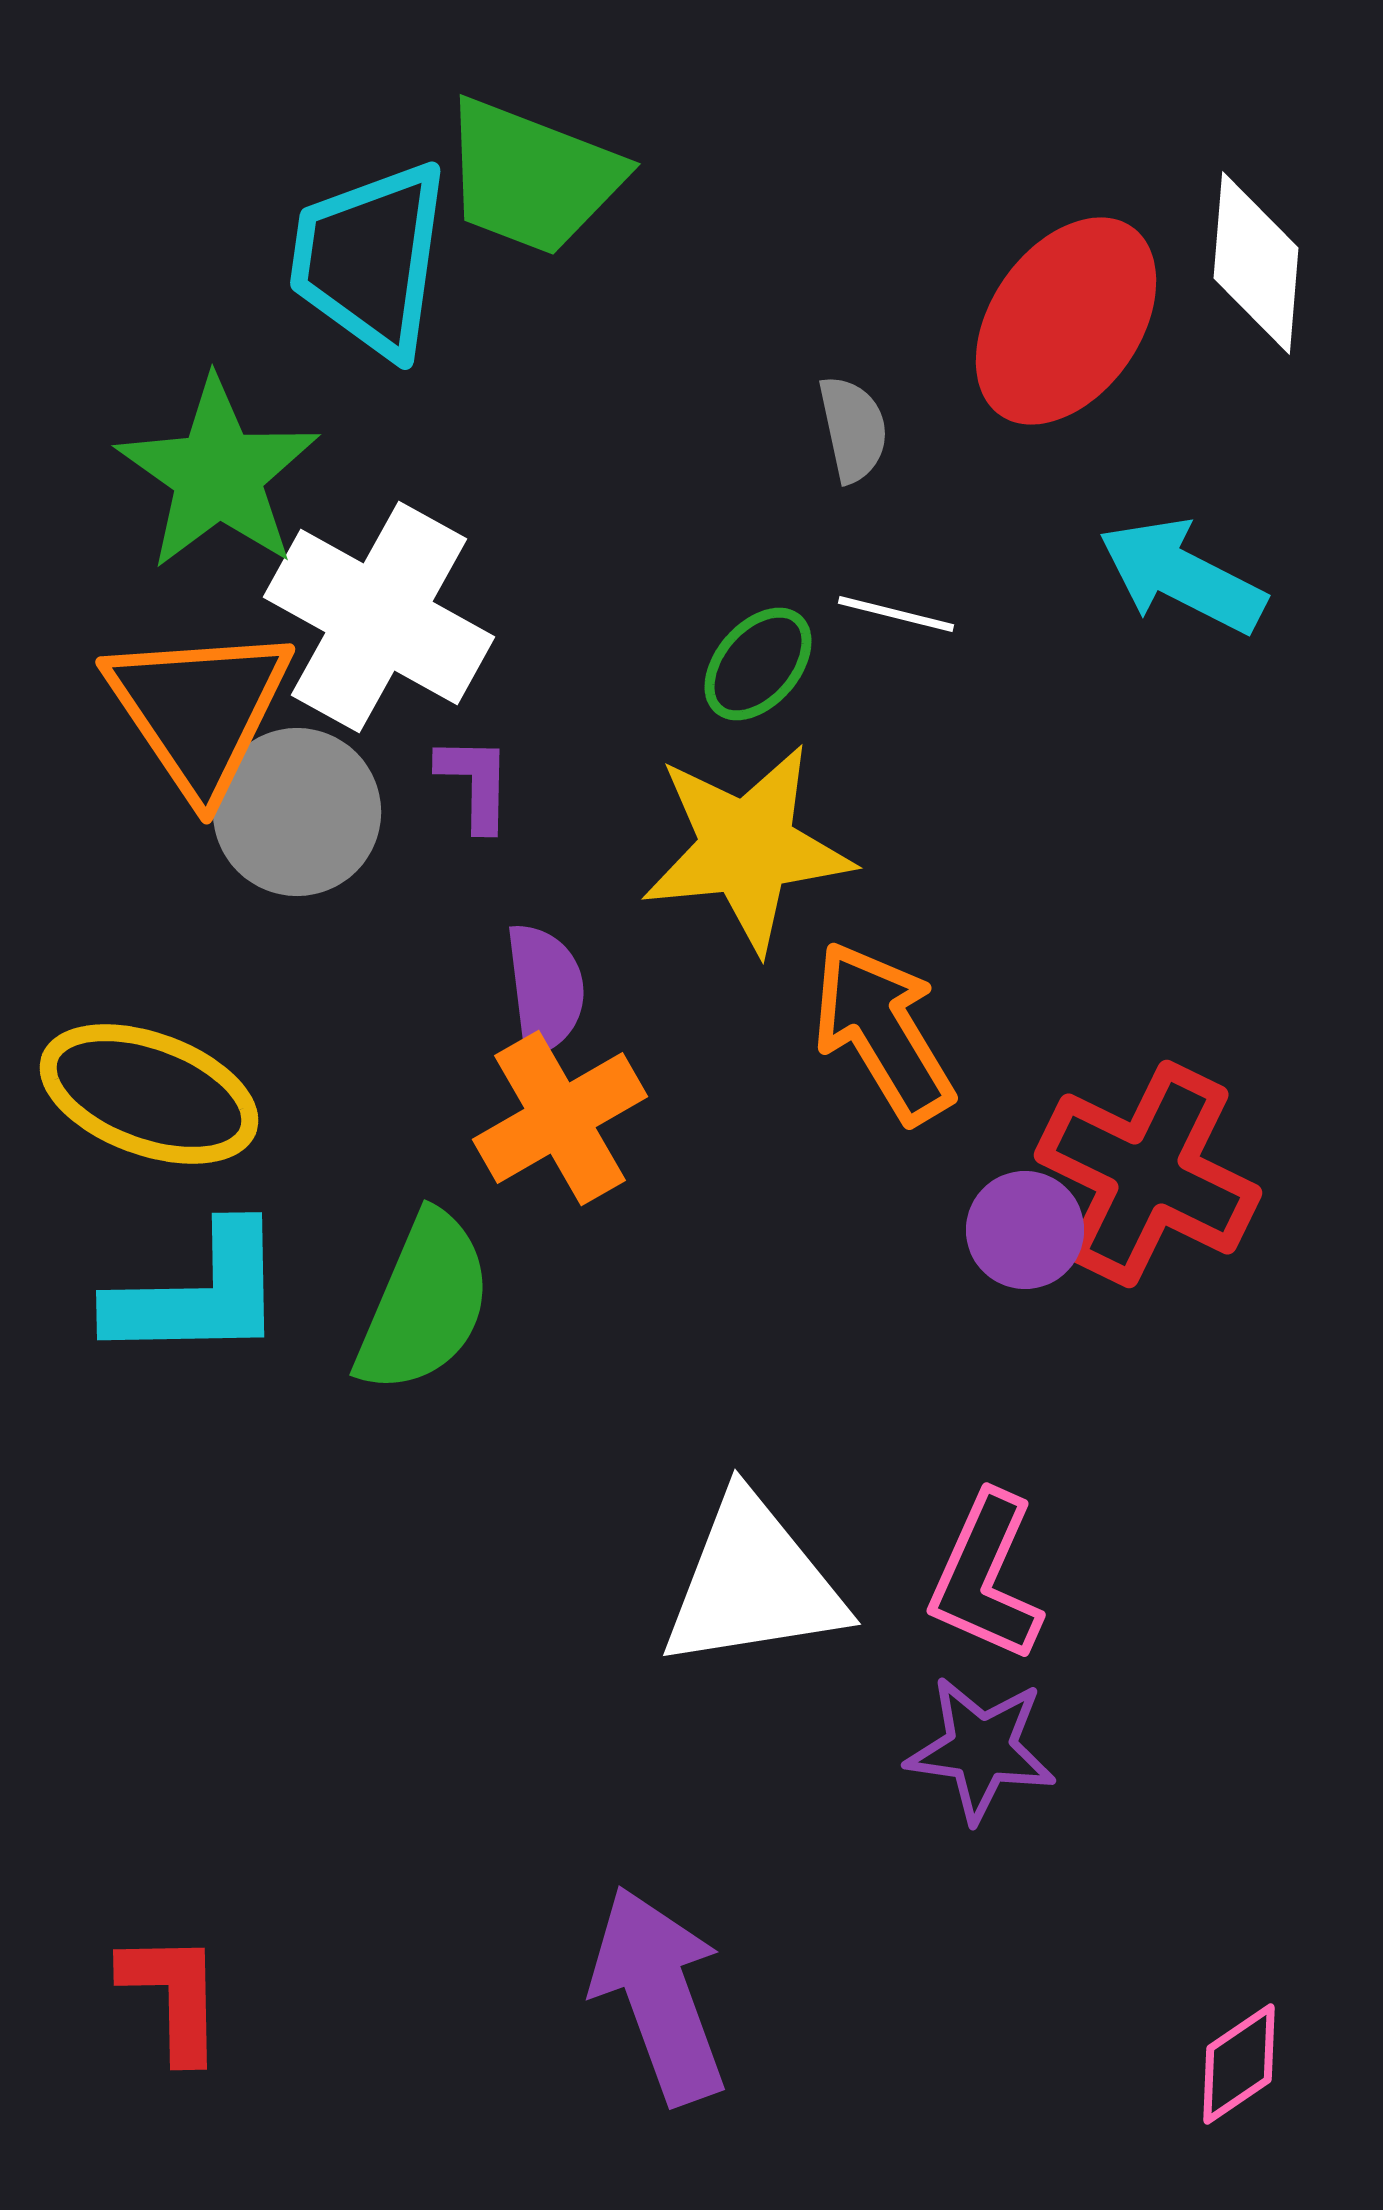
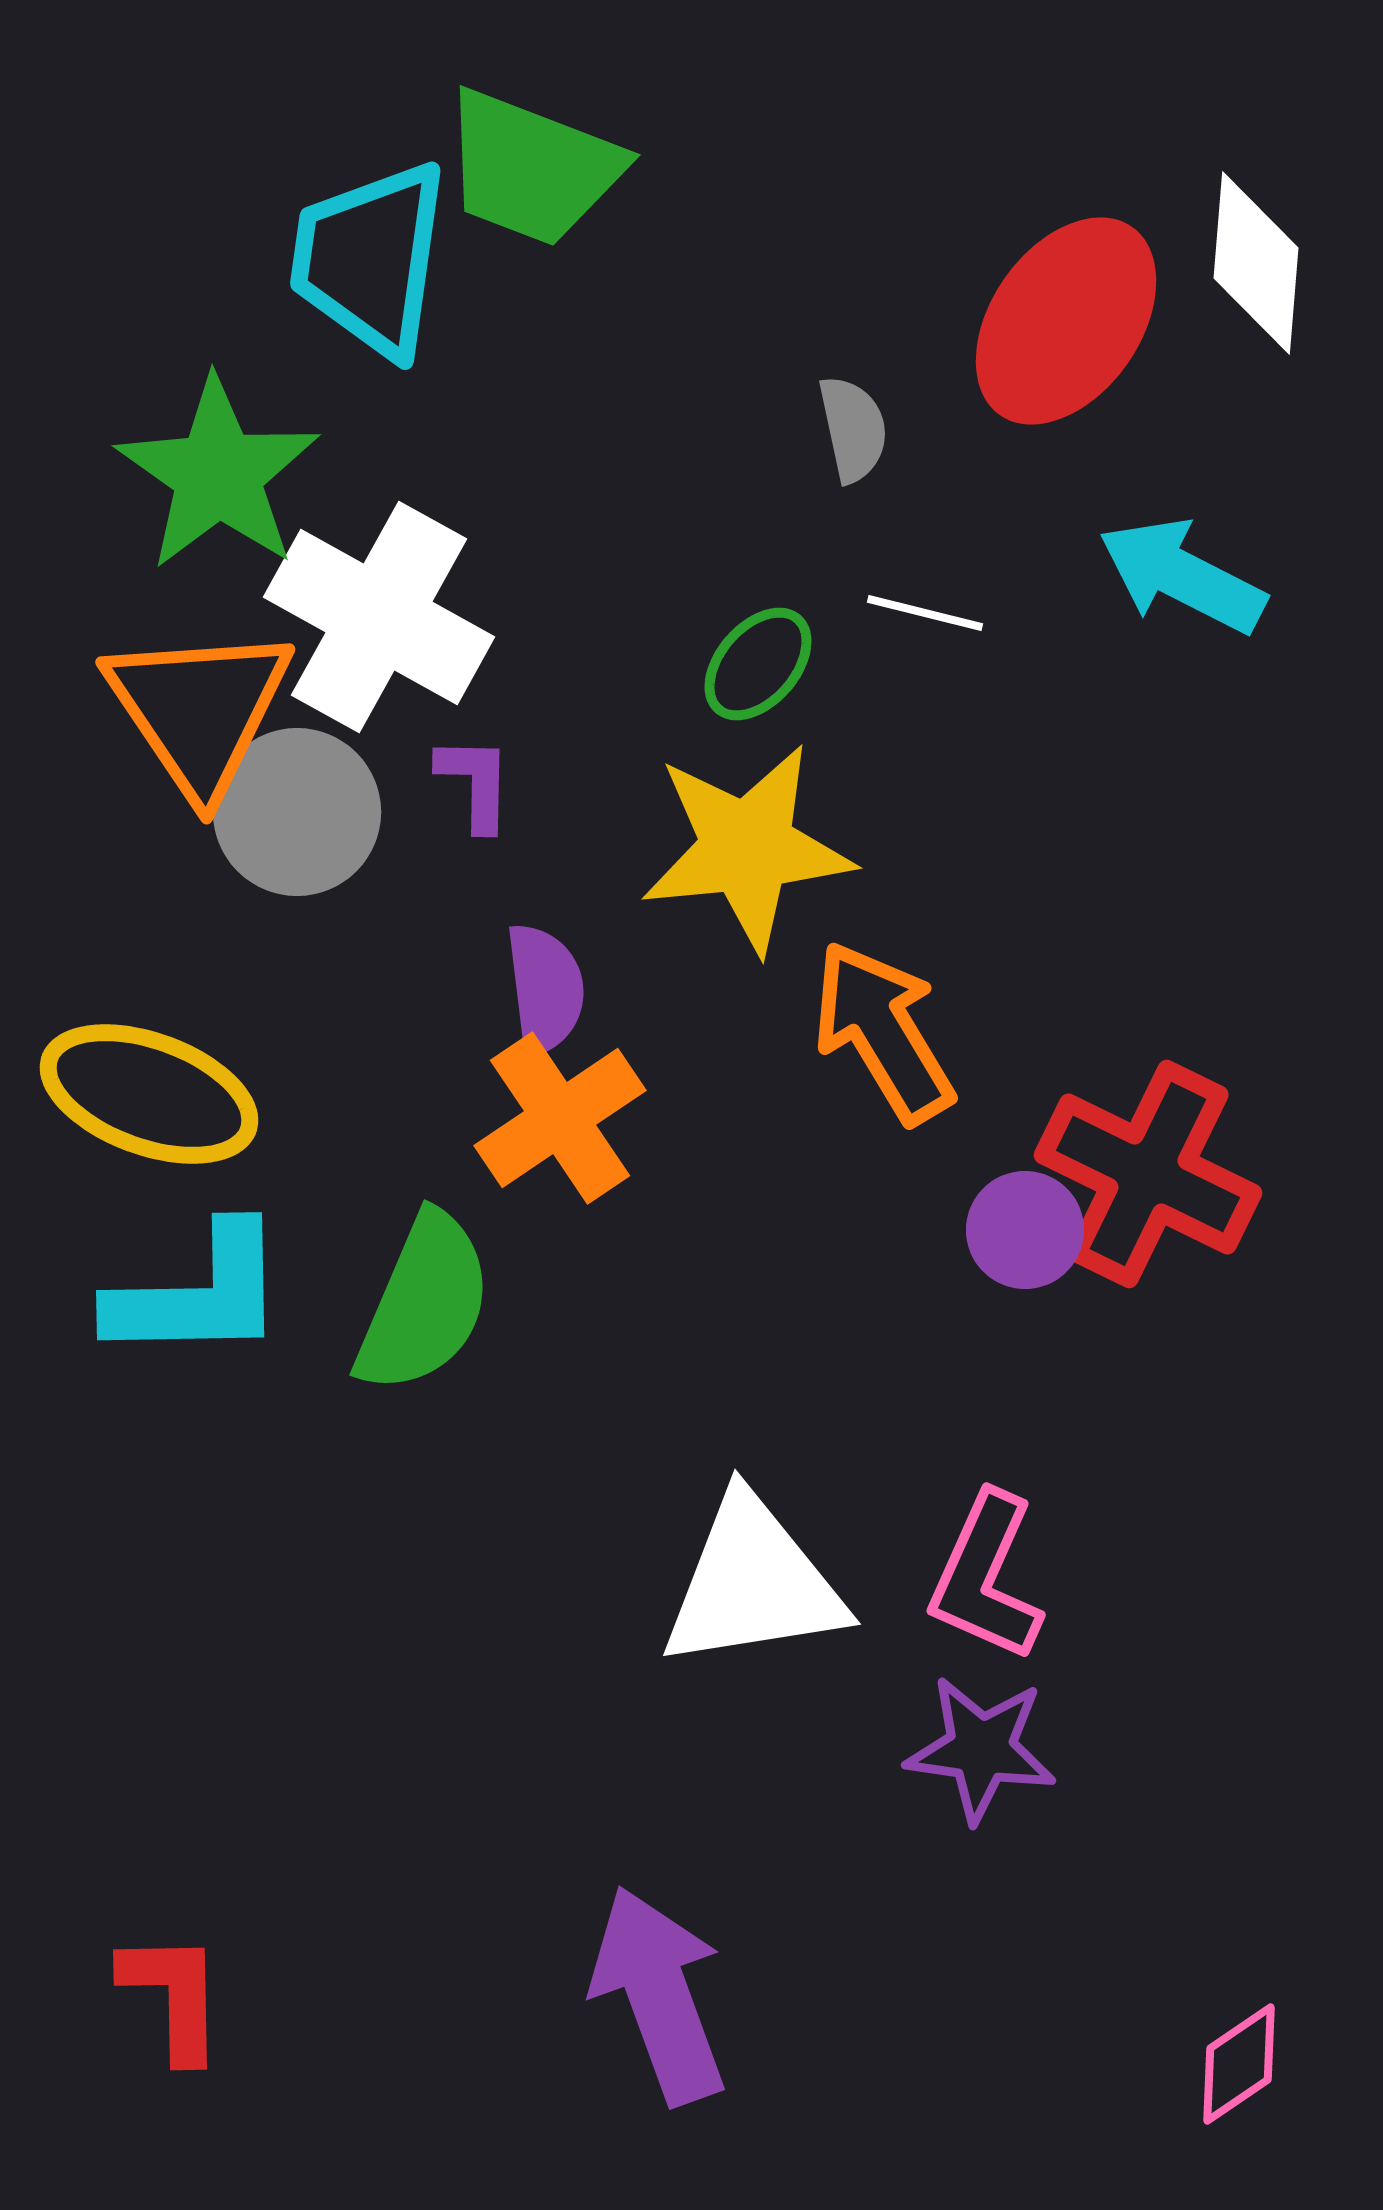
green trapezoid: moved 9 px up
white line: moved 29 px right, 1 px up
orange cross: rotated 4 degrees counterclockwise
